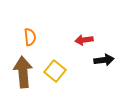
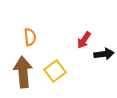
red arrow: rotated 48 degrees counterclockwise
black arrow: moved 6 px up
yellow square: rotated 15 degrees clockwise
